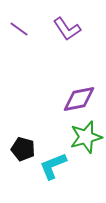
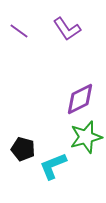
purple line: moved 2 px down
purple diamond: moved 1 px right; rotated 16 degrees counterclockwise
